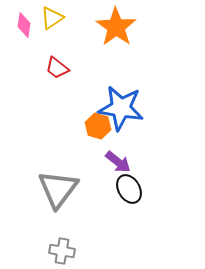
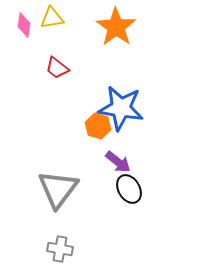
yellow triangle: rotated 25 degrees clockwise
gray cross: moved 2 px left, 2 px up
